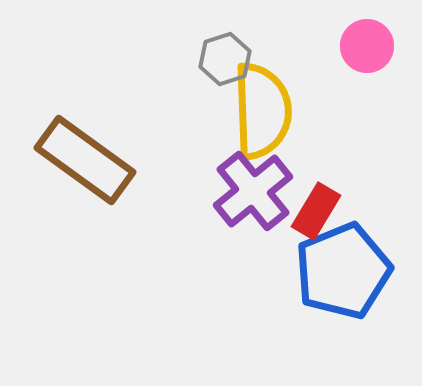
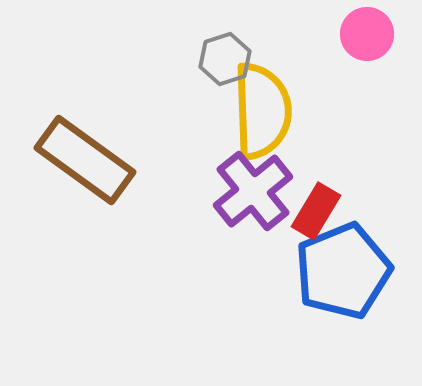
pink circle: moved 12 px up
